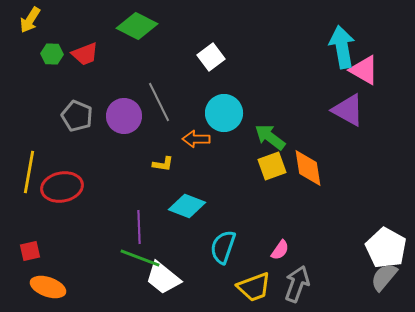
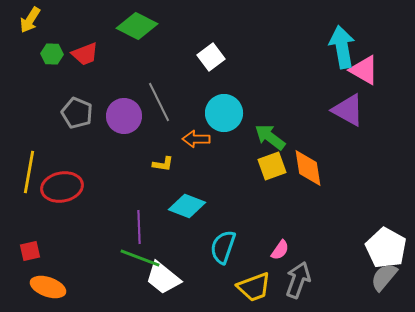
gray pentagon: moved 3 px up
gray arrow: moved 1 px right, 4 px up
